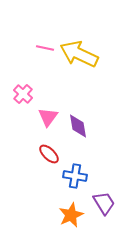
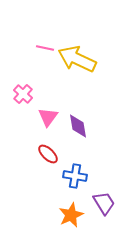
yellow arrow: moved 2 px left, 5 px down
red ellipse: moved 1 px left
